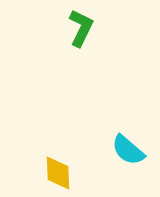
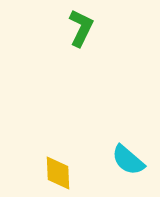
cyan semicircle: moved 10 px down
